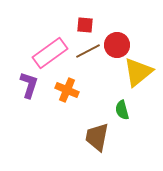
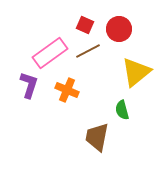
red square: rotated 18 degrees clockwise
red circle: moved 2 px right, 16 px up
yellow triangle: moved 2 px left
